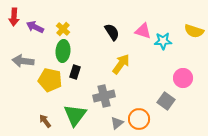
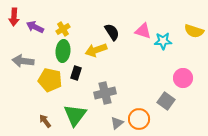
yellow cross: rotated 16 degrees clockwise
yellow arrow: moved 25 px left, 14 px up; rotated 145 degrees counterclockwise
black rectangle: moved 1 px right, 1 px down
gray cross: moved 1 px right, 3 px up
